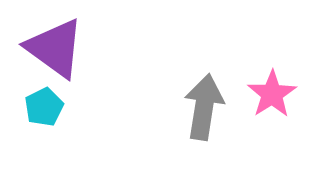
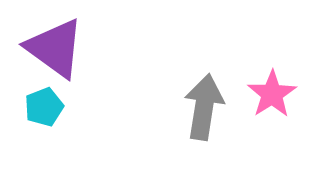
cyan pentagon: rotated 6 degrees clockwise
